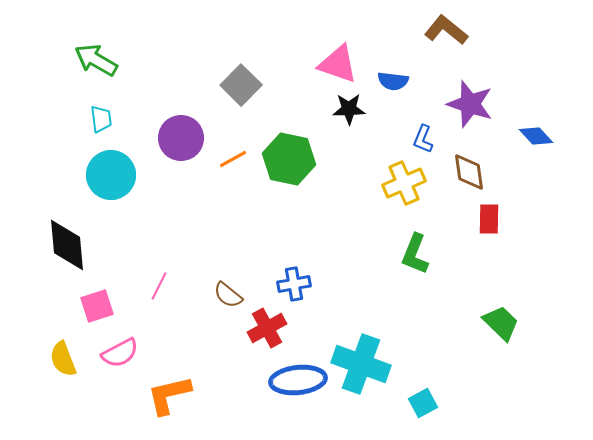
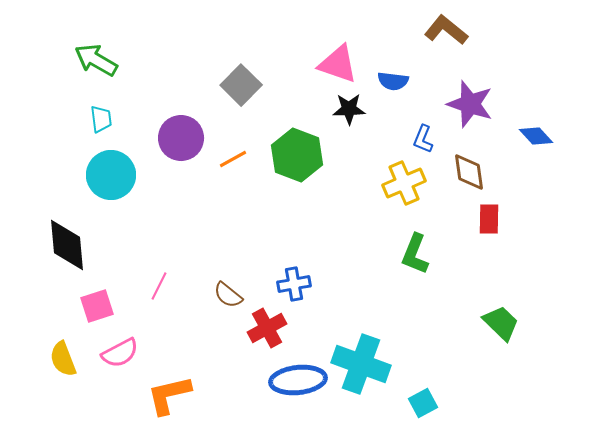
green hexagon: moved 8 px right, 4 px up; rotated 9 degrees clockwise
